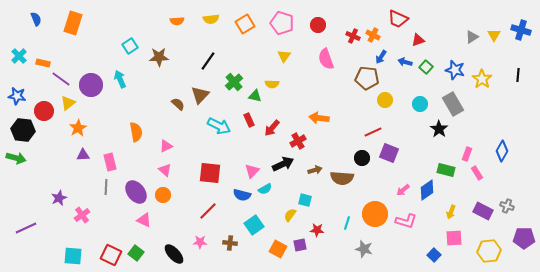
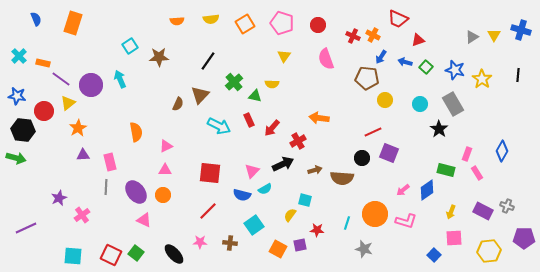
brown semicircle at (178, 104): rotated 72 degrees clockwise
pink triangle at (165, 170): rotated 40 degrees counterclockwise
